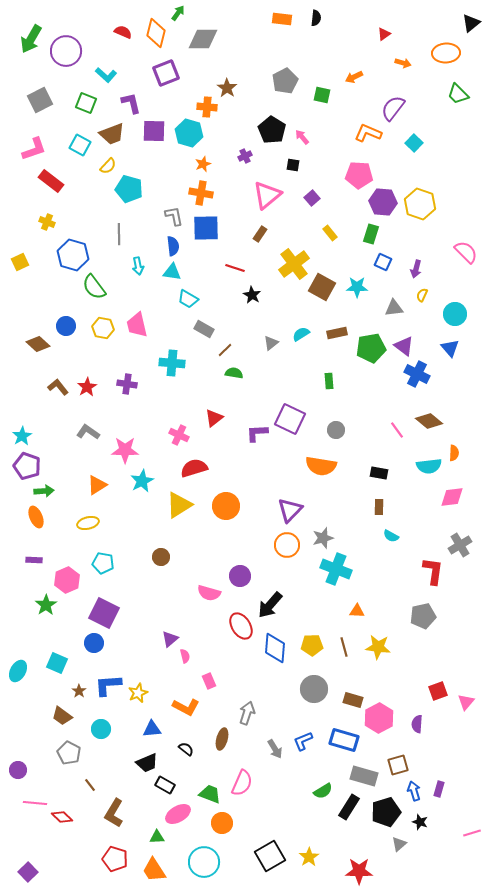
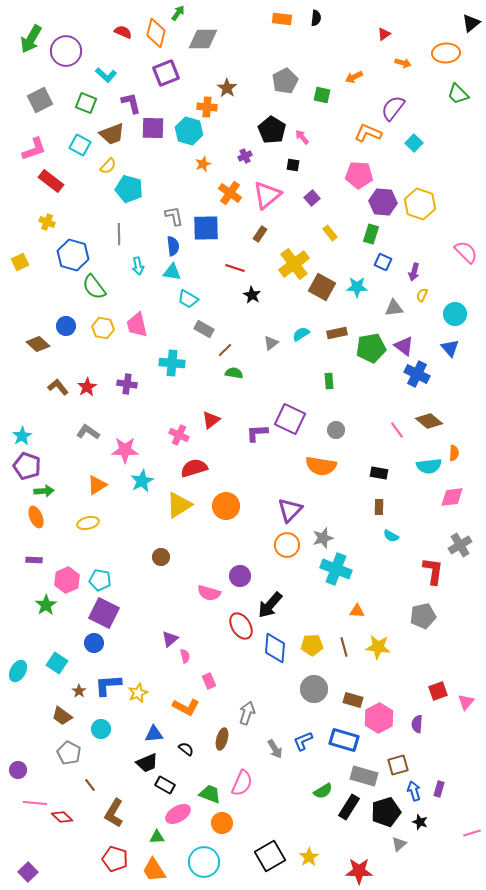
purple square at (154, 131): moved 1 px left, 3 px up
cyan hexagon at (189, 133): moved 2 px up
orange cross at (201, 193): moved 29 px right; rotated 25 degrees clockwise
purple arrow at (416, 269): moved 2 px left, 3 px down
red triangle at (214, 418): moved 3 px left, 2 px down
cyan pentagon at (103, 563): moved 3 px left, 17 px down
cyan square at (57, 663): rotated 10 degrees clockwise
blue triangle at (152, 729): moved 2 px right, 5 px down
